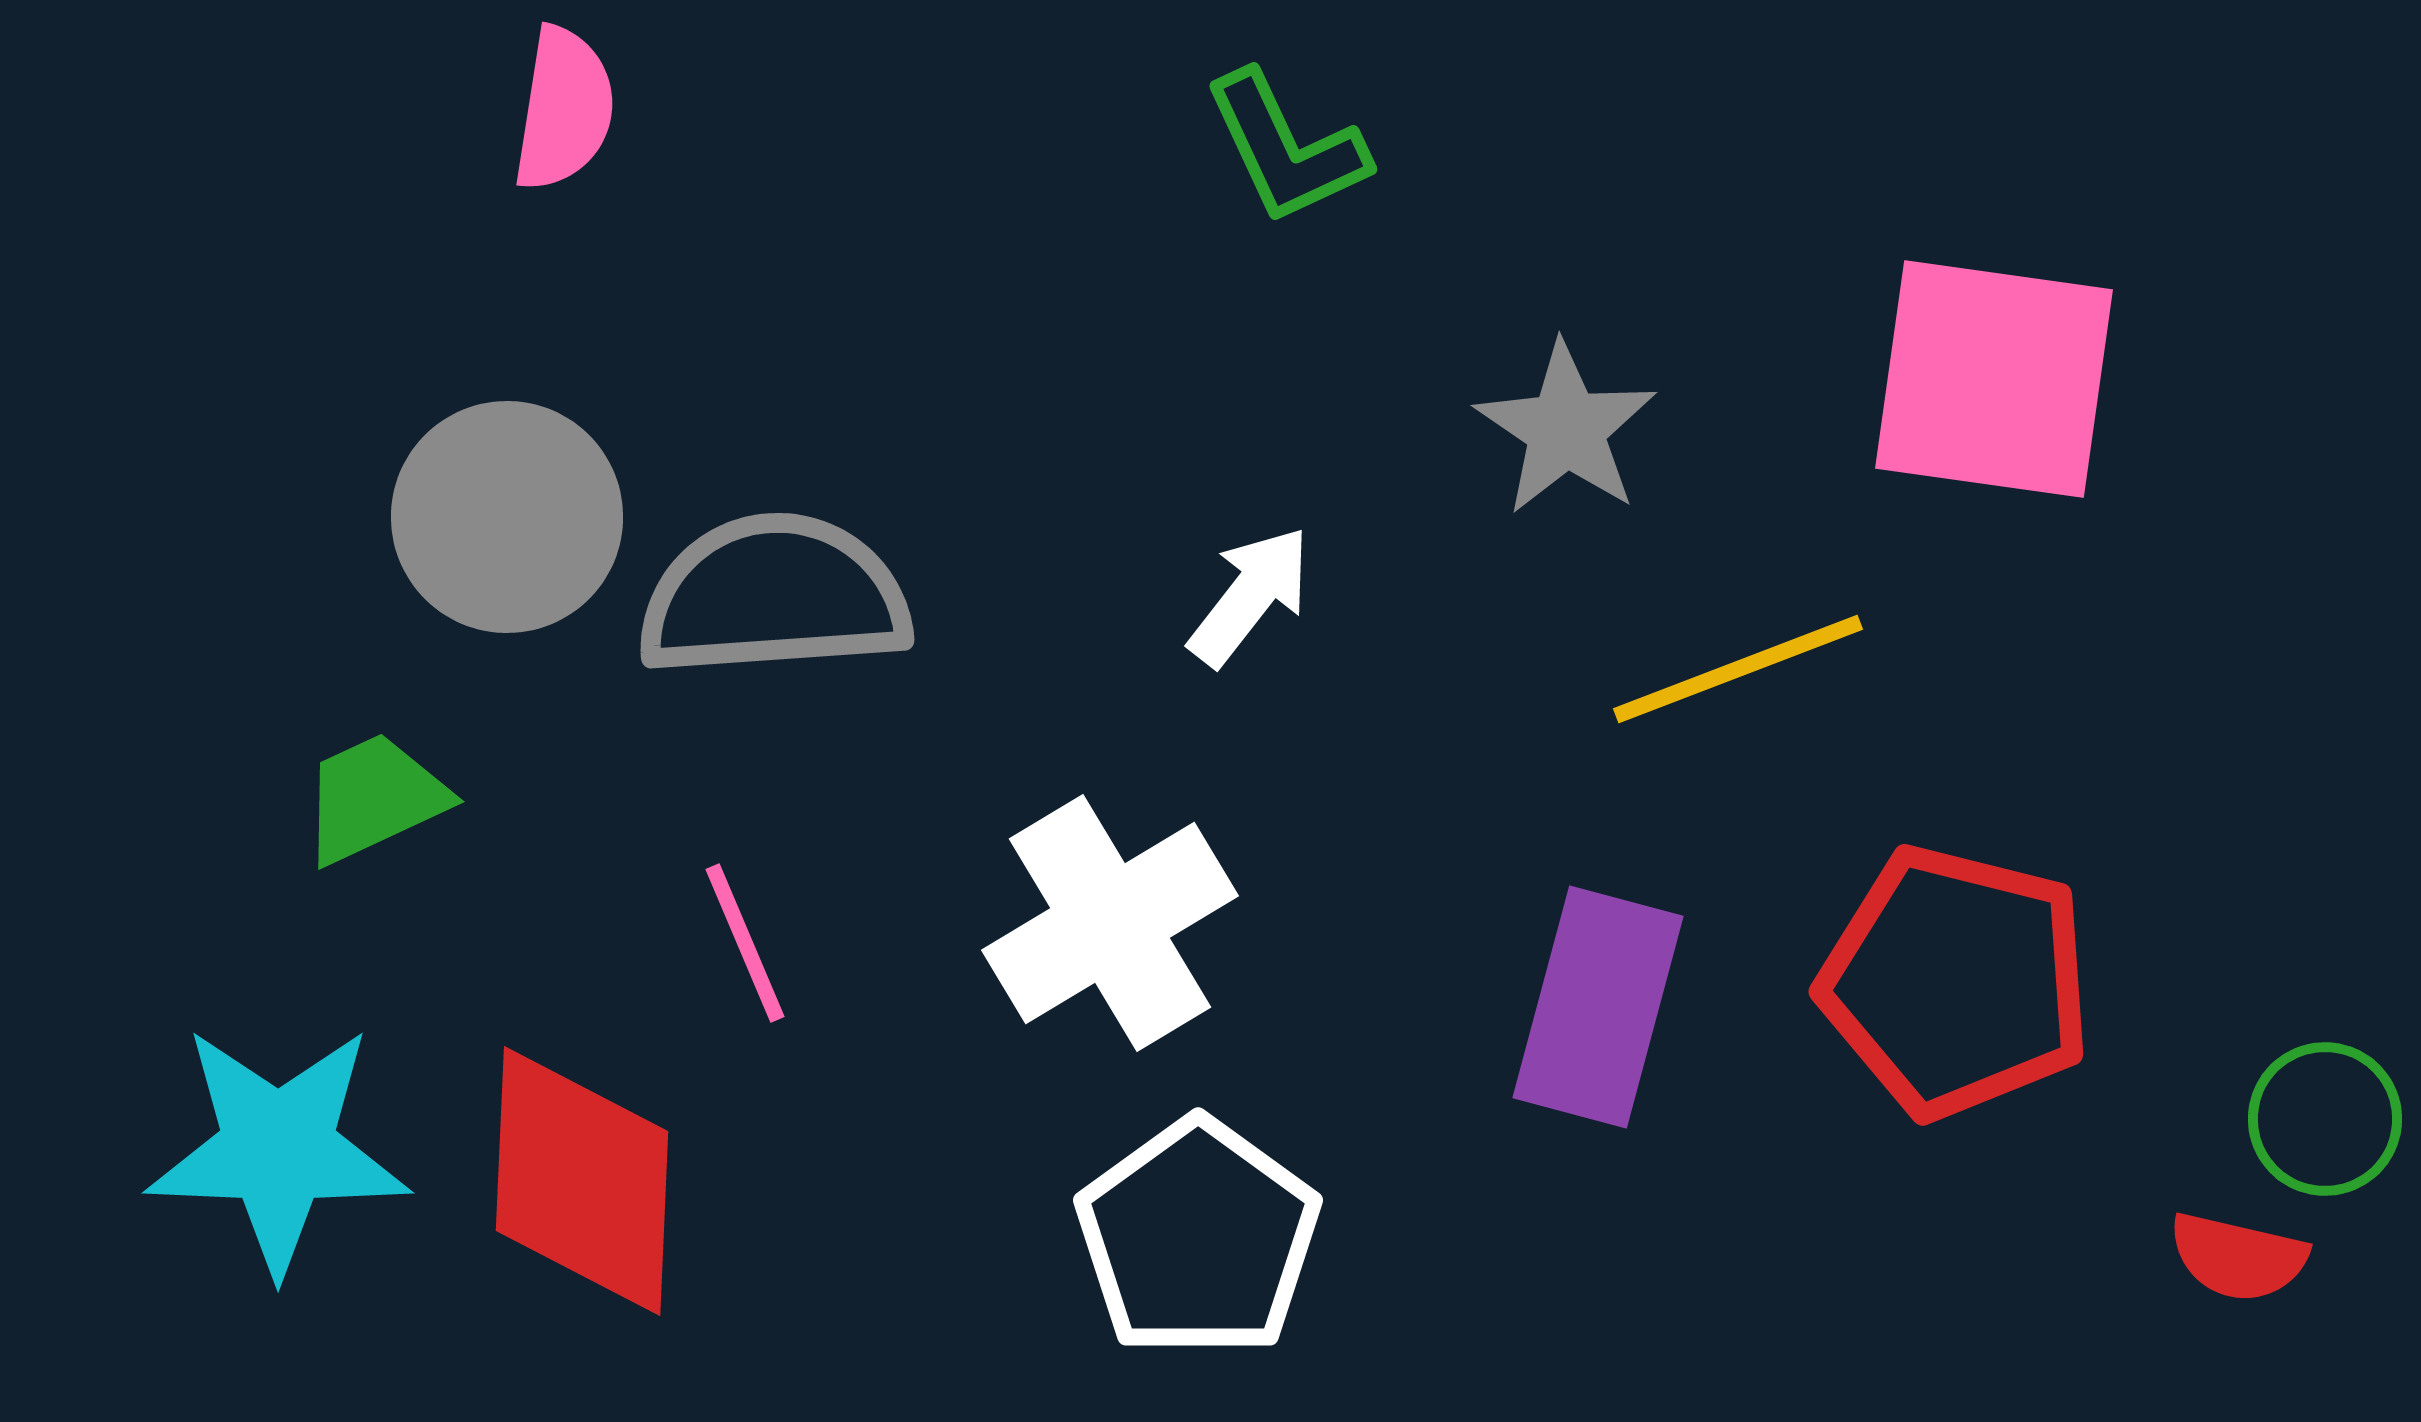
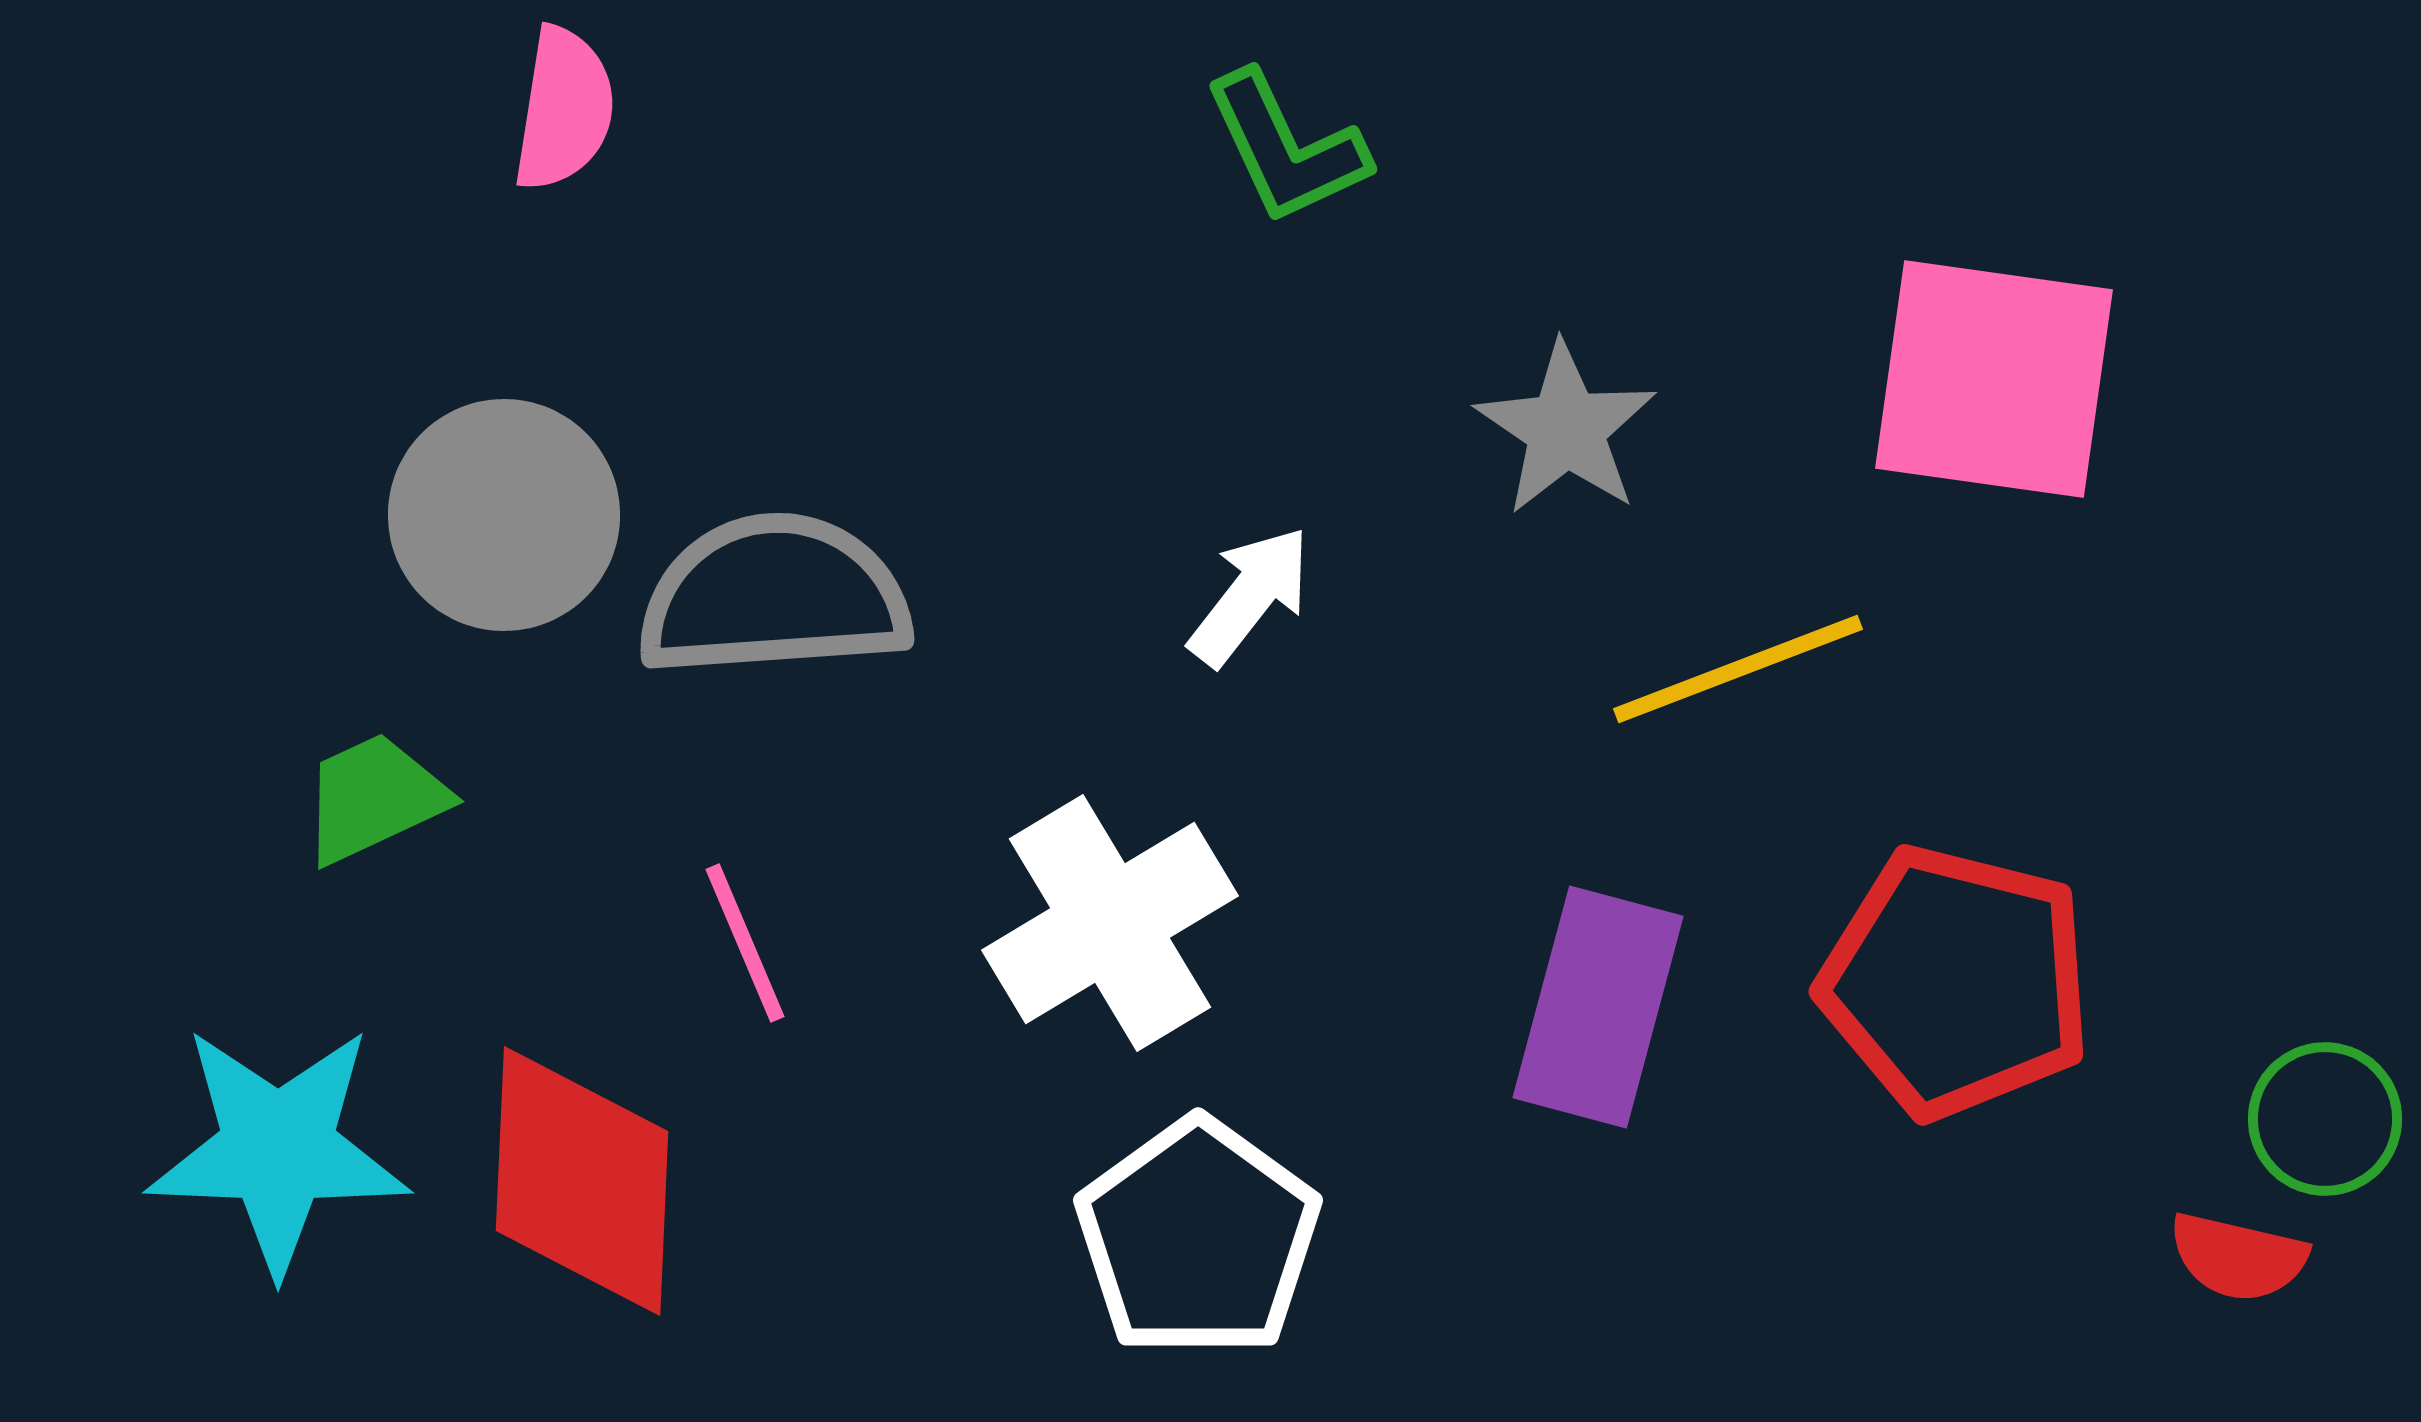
gray circle: moved 3 px left, 2 px up
